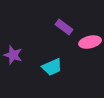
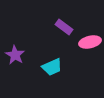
purple star: moved 2 px right; rotated 12 degrees clockwise
